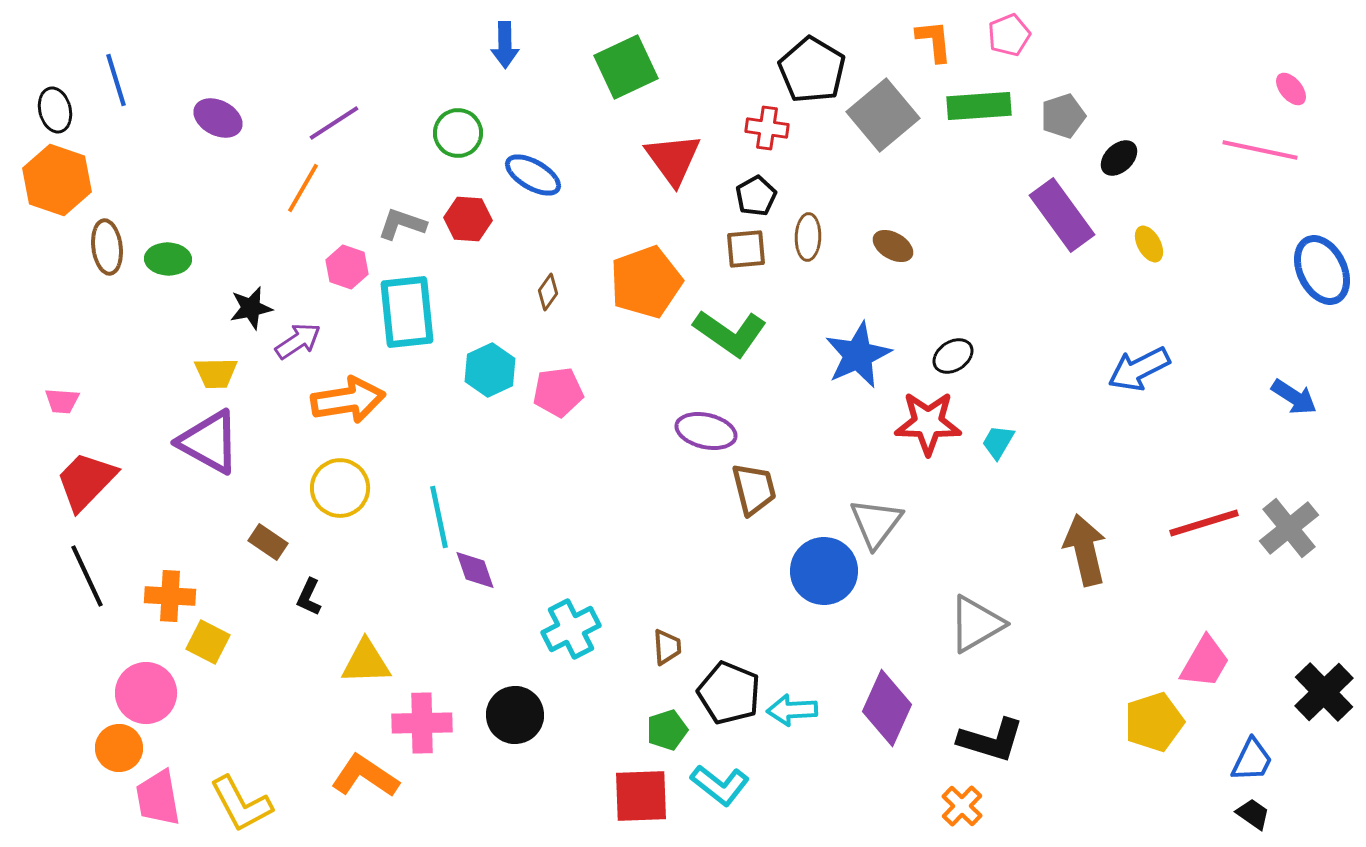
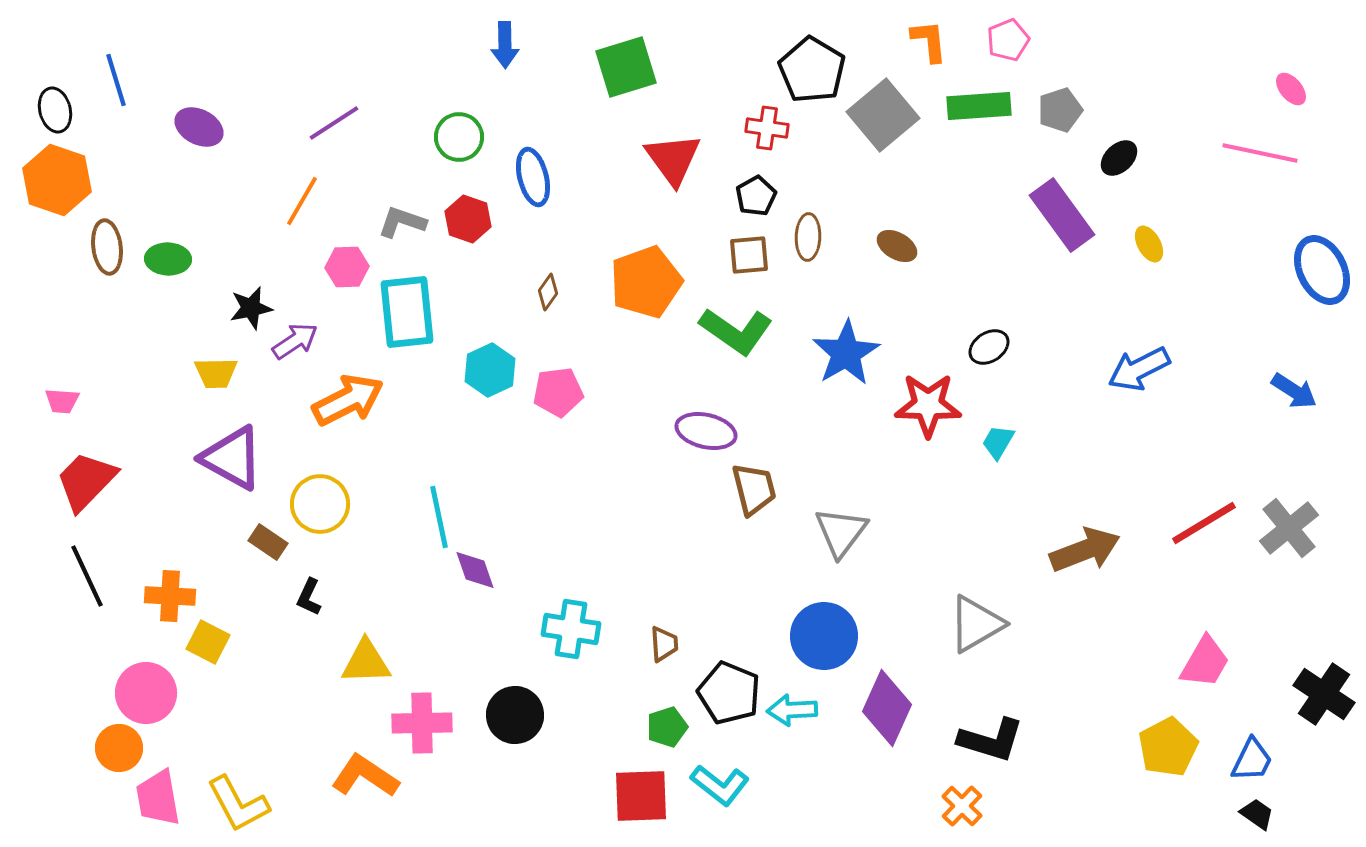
pink pentagon at (1009, 35): moved 1 px left, 5 px down
orange L-shape at (934, 41): moved 5 px left
green square at (626, 67): rotated 8 degrees clockwise
gray pentagon at (1063, 116): moved 3 px left, 6 px up
purple ellipse at (218, 118): moved 19 px left, 9 px down
green circle at (458, 133): moved 1 px right, 4 px down
pink line at (1260, 150): moved 3 px down
blue ellipse at (533, 175): moved 2 px down; rotated 46 degrees clockwise
orange line at (303, 188): moved 1 px left, 13 px down
red hexagon at (468, 219): rotated 15 degrees clockwise
gray L-shape at (402, 224): moved 2 px up
brown ellipse at (893, 246): moved 4 px right
brown square at (746, 249): moved 3 px right, 6 px down
pink hexagon at (347, 267): rotated 21 degrees counterclockwise
green L-shape at (730, 333): moved 6 px right, 2 px up
purple arrow at (298, 341): moved 3 px left
blue star at (858, 355): moved 12 px left, 2 px up; rotated 6 degrees counterclockwise
black ellipse at (953, 356): moved 36 px right, 9 px up
blue arrow at (1294, 397): moved 6 px up
orange arrow at (348, 400): rotated 18 degrees counterclockwise
red star at (928, 423): moved 18 px up
purple triangle at (209, 442): moved 23 px right, 16 px down
yellow circle at (340, 488): moved 20 px left, 16 px down
gray triangle at (876, 523): moved 35 px left, 9 px down
red line at (1204, 523): rotated 14 degrees counterclockwise
brown arrow at (1085, 550): rotated 82 degrees clockwise
blue circle at (824, 571): moved 65 px down
cyan cross at (571, 629): rotated 36 degrees clockwise
brown trapezoid at (667, 647): moved 3 px left, 3 px up
black cross at (1324, 692): moved 2 px down; rotated 12 degrees counterclockwise
yellow pentagon at (1154, 722): moved 14 px right, 25 px down; rotated 10 degrees counterclockwise
green pentagon at (667, 730): moved 3 px up
yellow L-shape at (241, 804): moved 3 px left
black trapezoid at (1253, 814): moved 4 px right
